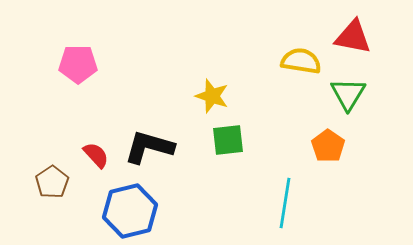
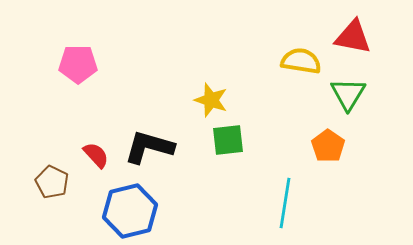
yellow star: moved 1 px left, 4 px down
brown pentagon: rotated 12 degrees counterclockwise
